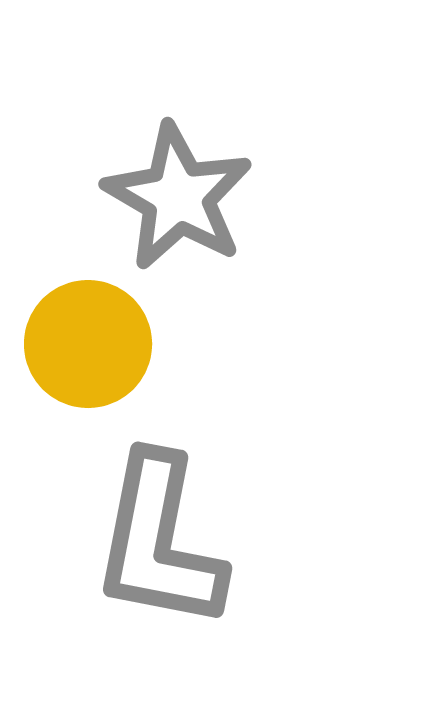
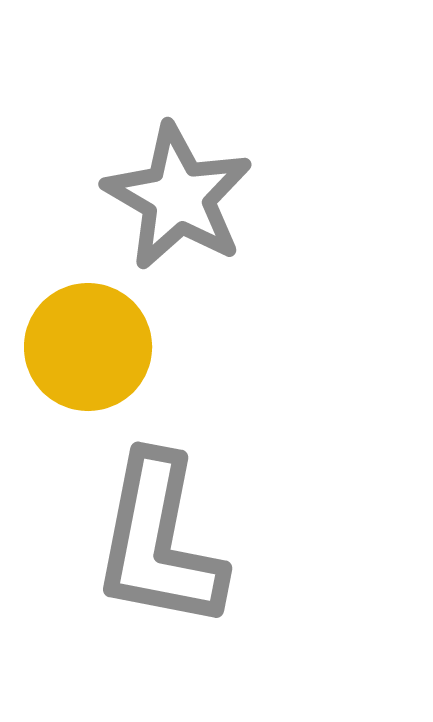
yellow circle: moved 3 px down
